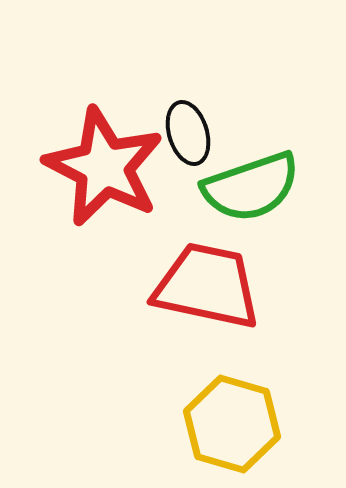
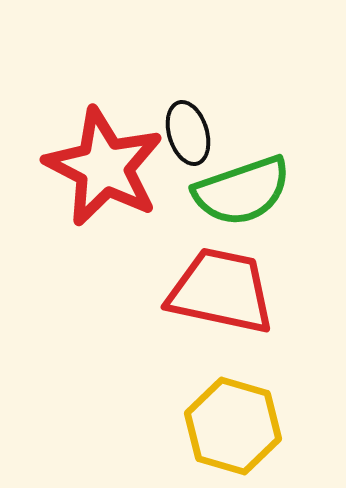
green semicircle: moved 9 px left, 4 px down
red trapezoid: moved 14 px right, 5 px down
yellow hexagon: moved 1 px right, 2 px down
